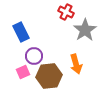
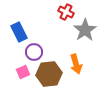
blue rectangle: moved 2 px left
purple circle: moved 4 px up
brown hexagon: moved 2 px up
